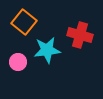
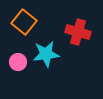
red cross: moved 2 px left, 3 px up
cyan star: moved 1 px left, 4 px down
